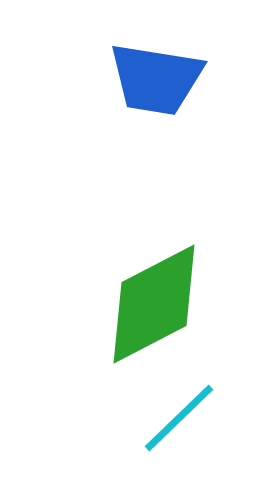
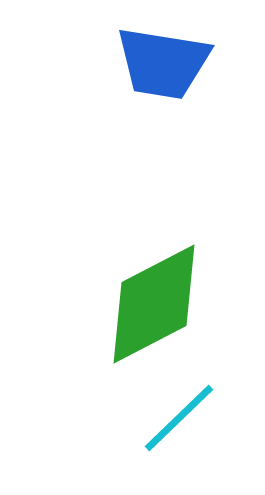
blue trapezoid: moved 7 px right, 16 px up
